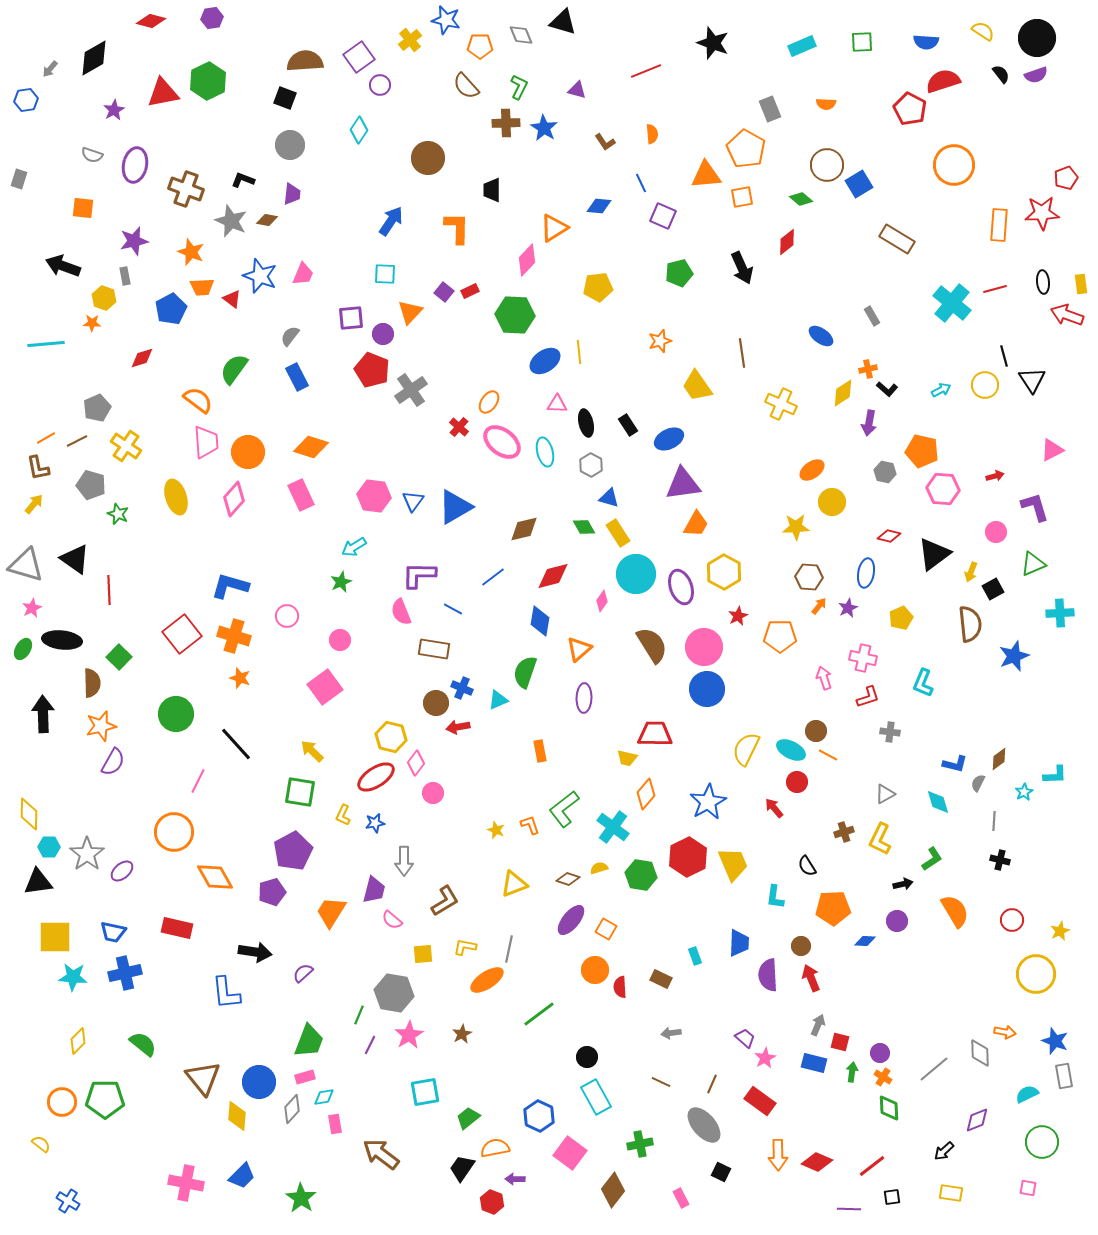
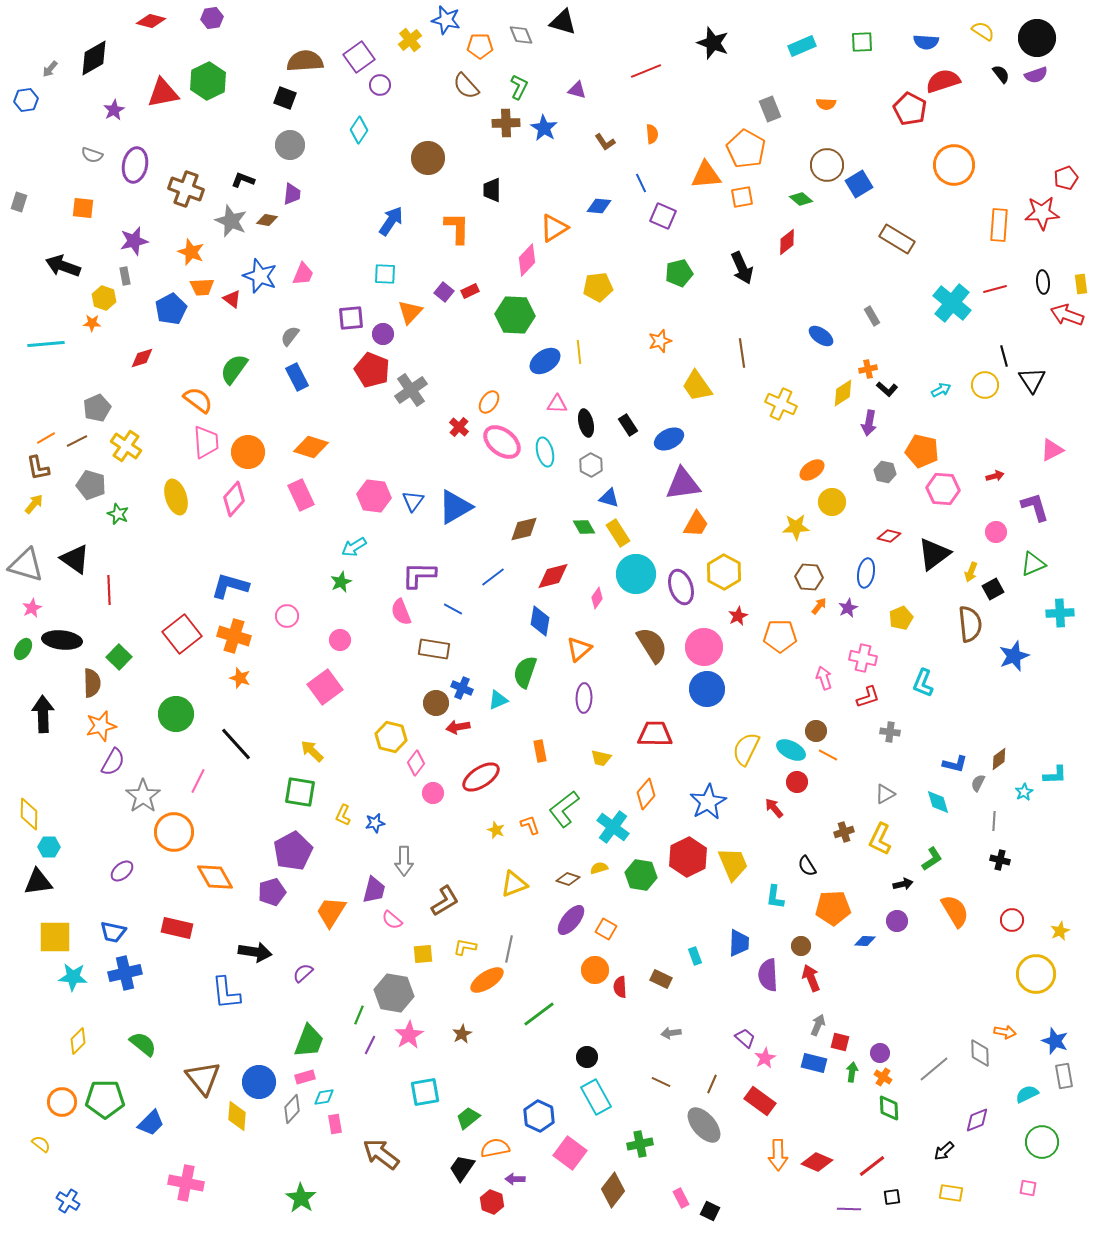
gray rectangle at (19, 179): moved 23 px down
pink diamond at (602, 601): moved 5 px left, 3 px up
yellow trapezoid at (627, 758): moved 26 px left
red ellipse at (376, 777): moved 105 px right
gray star at (87, 854): moved 56 px right, 58 px up
black square at (721, 1172): moved 11 px left, 39 px down
blue trapezoid at (242, 1176): moved 91 px left, 53 px up
